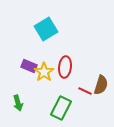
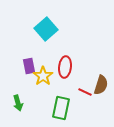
cyan square: rotated 10 degrees counterclockwise
purple rectangle: rotated 56 degrees clockwise
yellow star: moved 1 px left, 4 px down
red line: moved 1 px down
green rectangle: rotated 15 degrees counterclockwise
